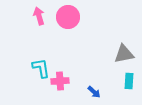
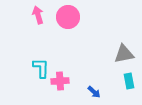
pink arrow: moved 1 px left, 1 px up
cyan L-shape: rotated 10 degrees clockwise
cyan rectangle: rotated 14 degrees counterclockwise
